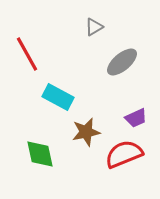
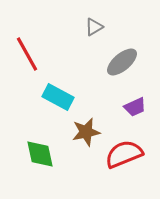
purple trapezoid: moved 1 px left, 11 px up
